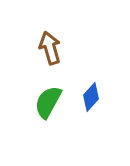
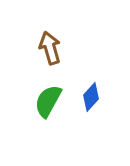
green semicircle: moved 1 px up
